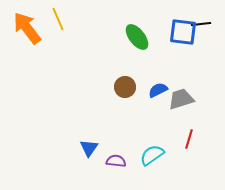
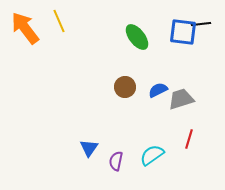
yellow line: moved 1 px right, 2 px down
orange arrow: moved 2 px left
purple semicircle: rotated 84 degrees counterclockwise
